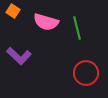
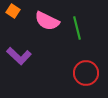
pink semicircle: moved 1 px right, 1 px up; rotated 10 degrees clockwise
